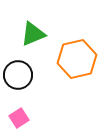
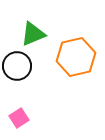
orange hexagon: moved 1 px left, 2 px up
black circle: moved 1 px left, 9 px up
